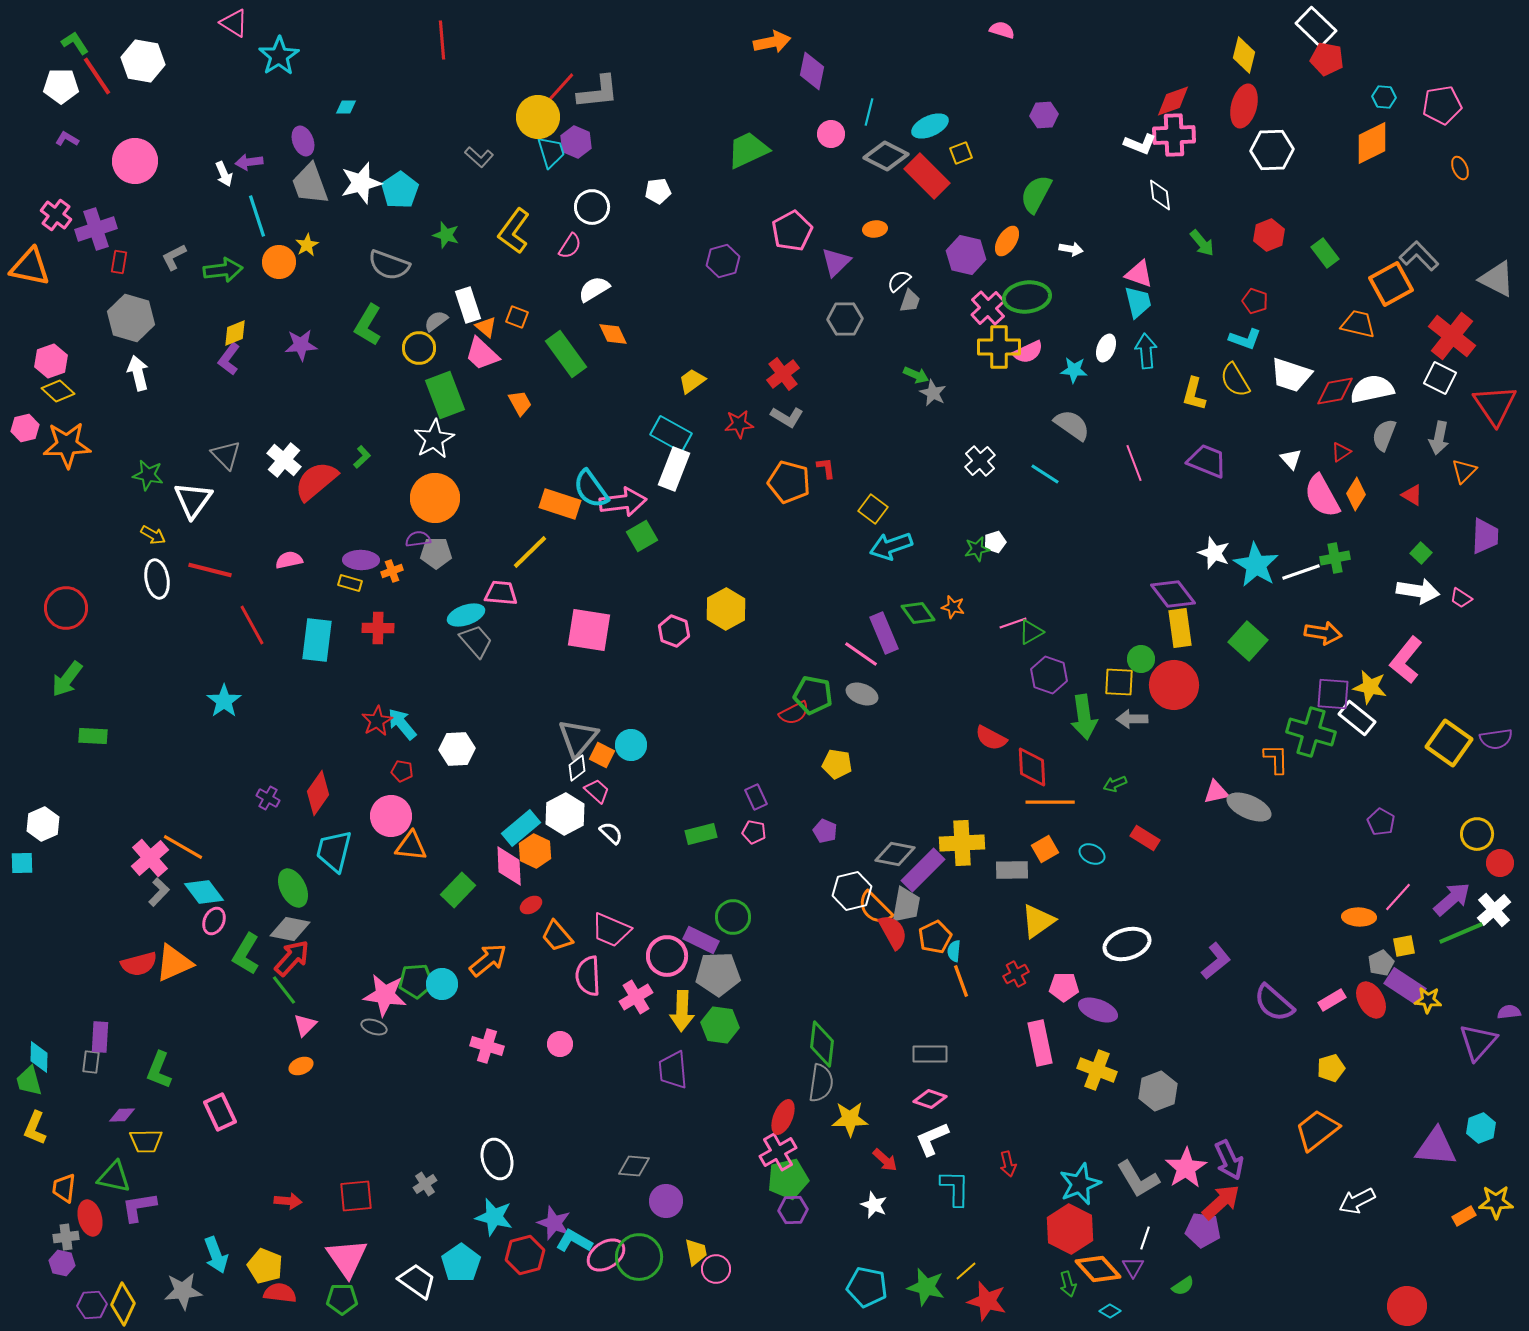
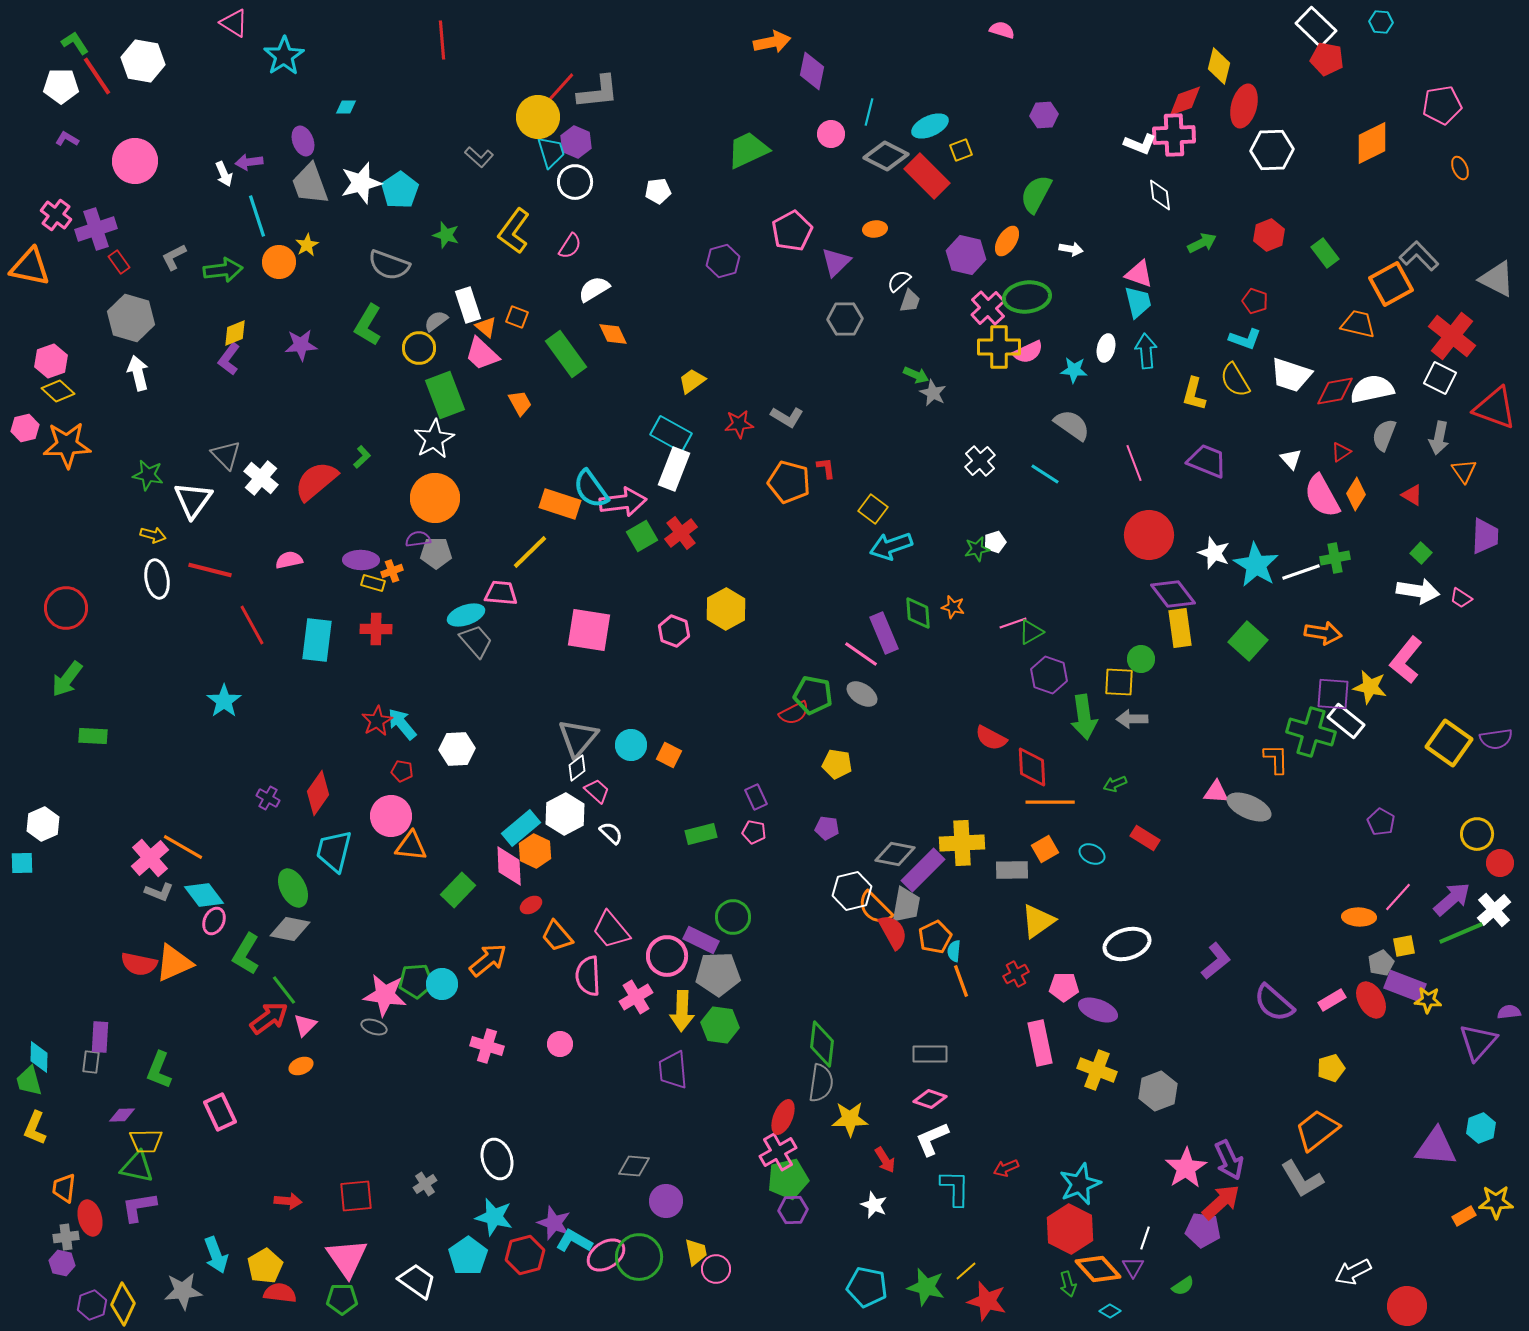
yellow diamond at (1244, 55): moved 25 px left, 11 px down
cyan star at (279, 56): moved 5 px right
cyan hexagon at (1384, 97): moved 3 px left, 75 px up
red diamond at (1173, 101): moved 12 px right
yellow square at (961, 153): moved 3 px up
white circle at (592, 207): moved 17 px left, 25 px up
green arrow at (1202, 243): rotated 76 degrees counterclockwise
red rectangle at (119, 262): rotated 45 degrees counterclockwise
white ellipse at (1106, 348): rotated 8 degrees counterclockwise
red cross at (783, 374): moved 102 px left, 159 px down
red triangle at (1495, 405): moved 3 px down; rotated 36 degrees counterclockwise
white cross at (284, 460): moved 23 px left, 18 px down
orange triangle at (1464, 471): rotated 20 degrees counterclockwise
yellow arrow at (153, 535): rotated 15 degrees counterclockwise
yellow rectangle at (350, 583): moved 23 px right
green diamond at (918, 613): rotated 32 degrees clockwise
red cross at (378, 628): moved 2 px left, 1 px down
red circle at (1174, 685): moved 25 px left, 150 px up
gray ellipse at (862, 694): rotated 12 degrees clockwise
white rectangle at (1357, 718): moved 11 px left, 3 px down
orange square at (602, 755): moved 67 px right
pink triangle at (1216, 792): rotated 16 degrees clockwise
purple pentagon at (825, 831): moved 2 px right, 3 px up; rotated 15 degrees counterclockwise
gray L-shape at (159, 892): rotated 68 degrees clockwise
cyan diamond at (204, 892): moved 3 px down
pink trapezoid at (611, 930): rotated 27 degrees clockwise
red arrow at (292, 958): moved 23 px left, 60 px down; rotated 12 degrees clockwise
red semicircle at (139, 964): rotated 27 degrees clockwise
purple rectangle at (1405, 986): rotated 12 degrees counterclockwise
red arrow at (885, 1160): rotated 16 degrees clockwise
red arrow at (1008, 1164): moved 2 px left, 4 px down; rotated 80 degrees clockwise
green triangle at (114, 1177): moved 23 px right, 10 px up
gray L-shape at (1138, 1179): moved 164 px right
white arrow at (1357, 1201): moved 4 px left, 71 px down
cyan pentagon at (461, 1263): moved 7 px right, 7 px up
yellow pentagon at (265, 1266): rotated 20 degrees clockwise
purple hexagon at (92, 1305): rotated 16 degrees counterclockwise
